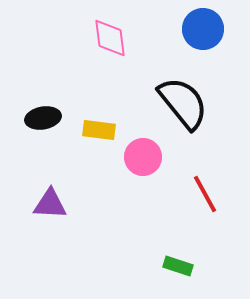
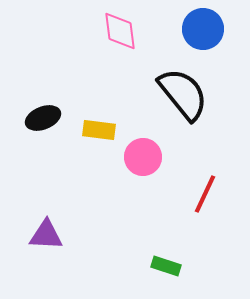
pink diamond: moved 10 px right, 7 px up
black semicircle: moved 9 px up
black ellipse: rotated 12 degrees counterclockwise
red line: rotated 54 degrees clockwise
purple triangle: moved 4 px left, 31 px down
green rectangle: moved 12 px left
